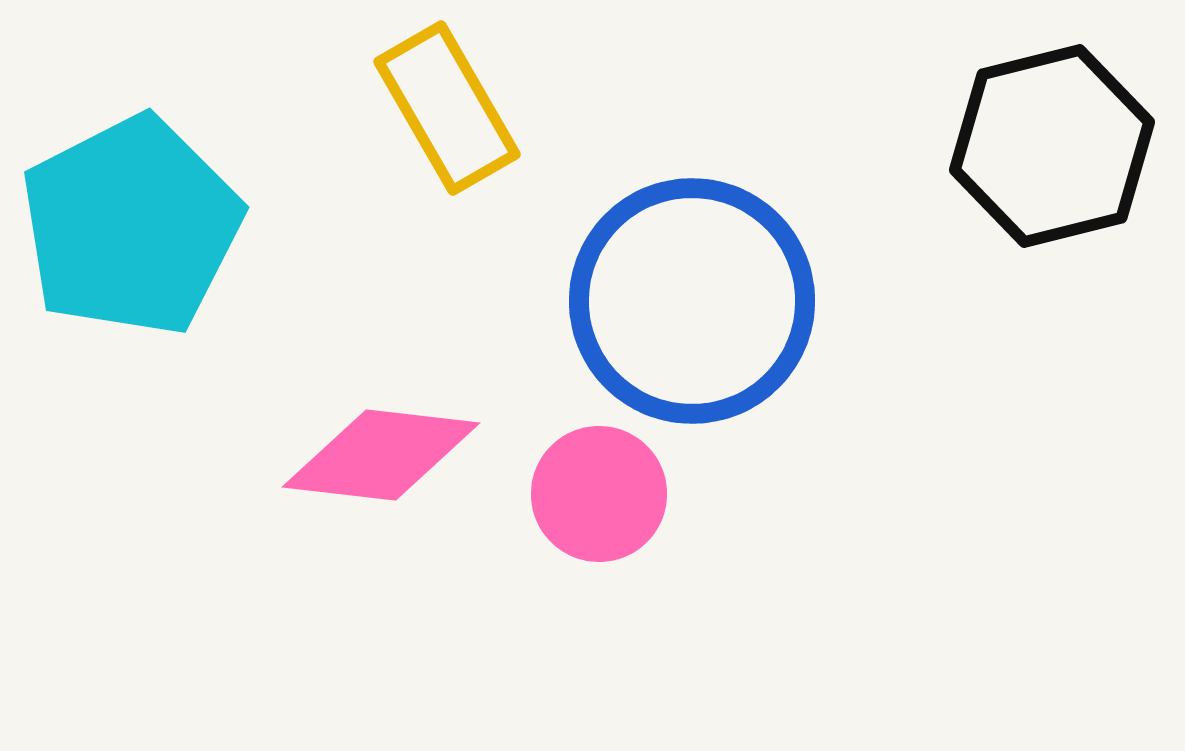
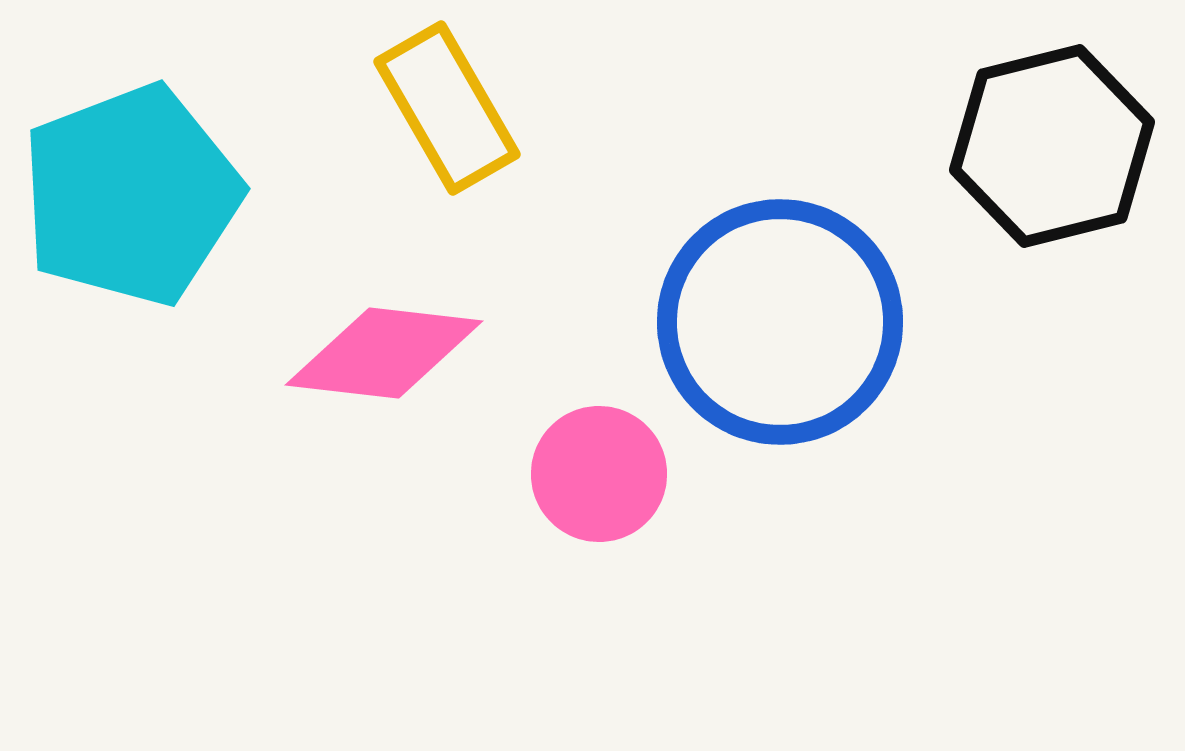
cyan pentagon: moved 31 px up; rotated 6 degrees clockwise
blue circle: moved 88 px right, 21 px down
pink diamond: moved 3 px right, 102 px up
pink circle: moved 20 px up
